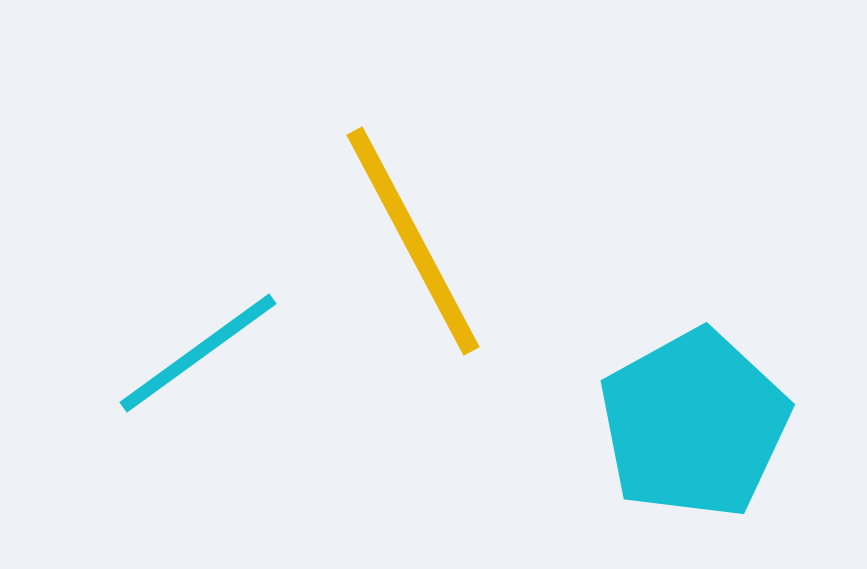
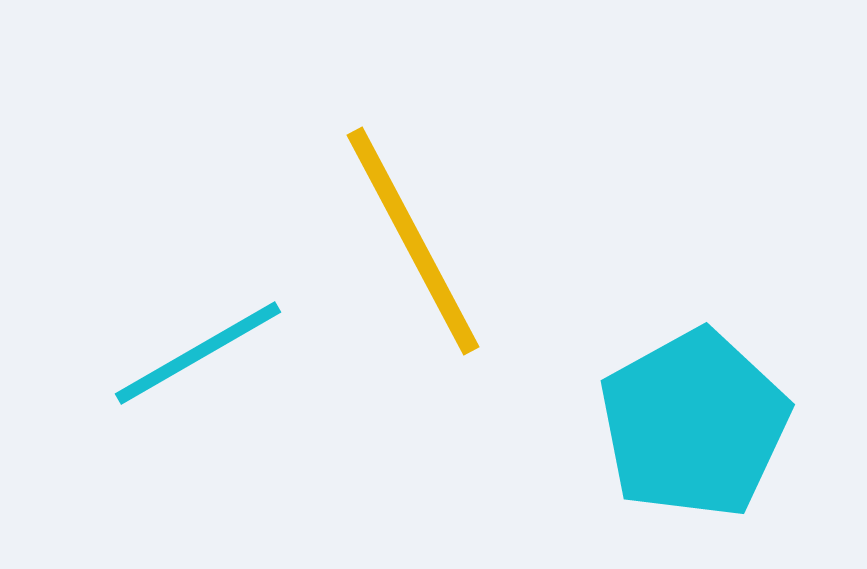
cyan line: rotated 6 degrees clockwise
